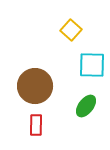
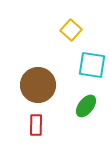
cyan square: rotated 8 degrees clockwise
brown circle: moved 3 px right, 1 px up
